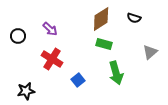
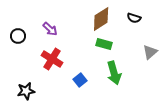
green arrow: moved 2 px left
blue square: moved 2 px right
